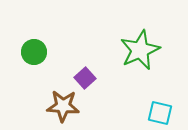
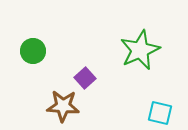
green circle: moved 1 px left, 1 px up
